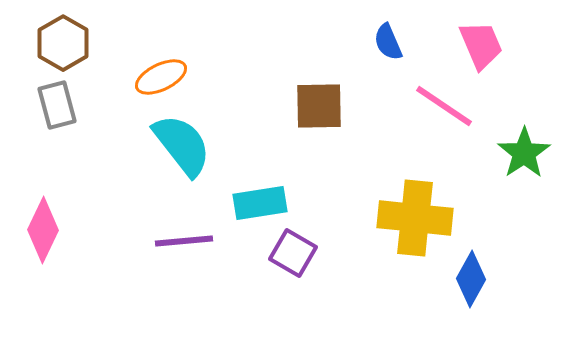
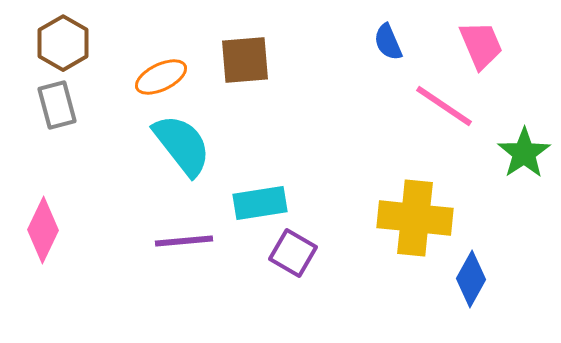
brown square: moved 74 px left, 46 px up; rotated 4 degrees counterclockwise
